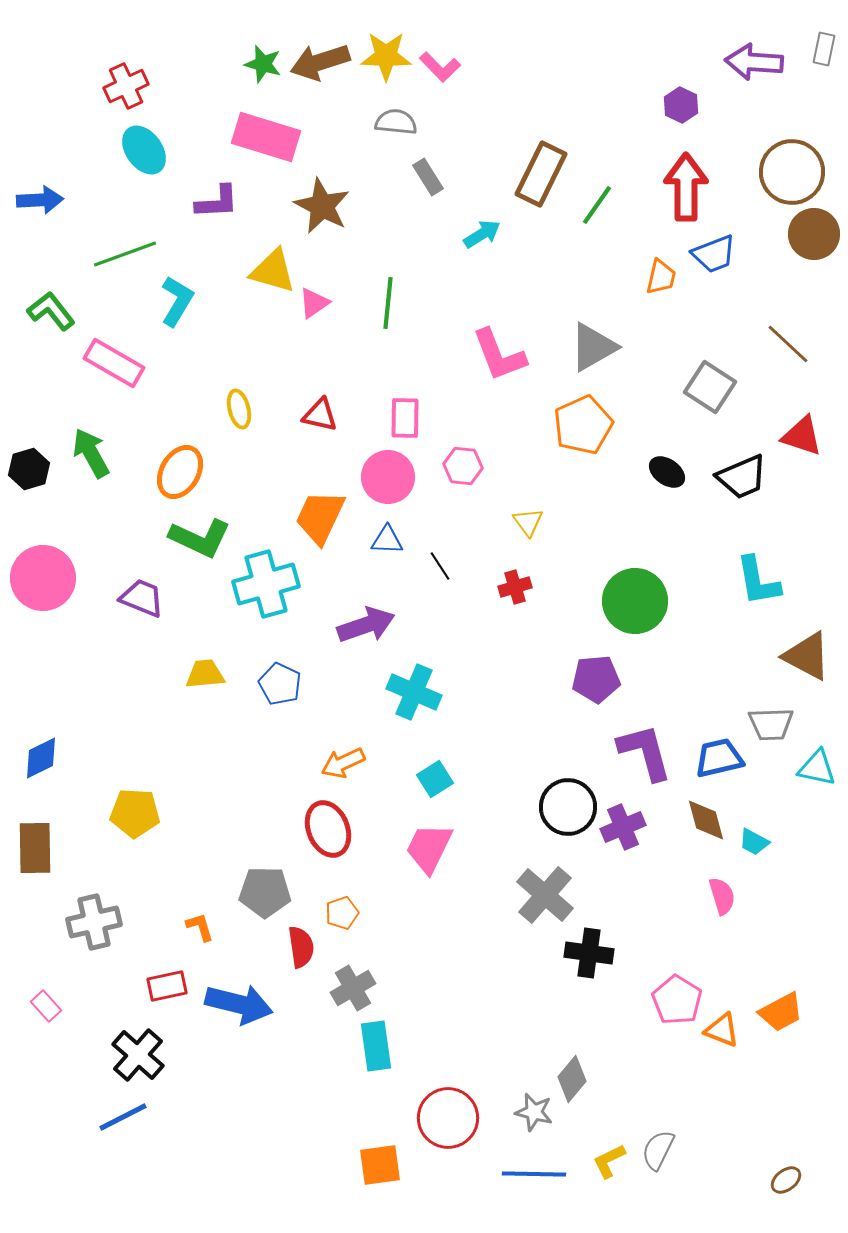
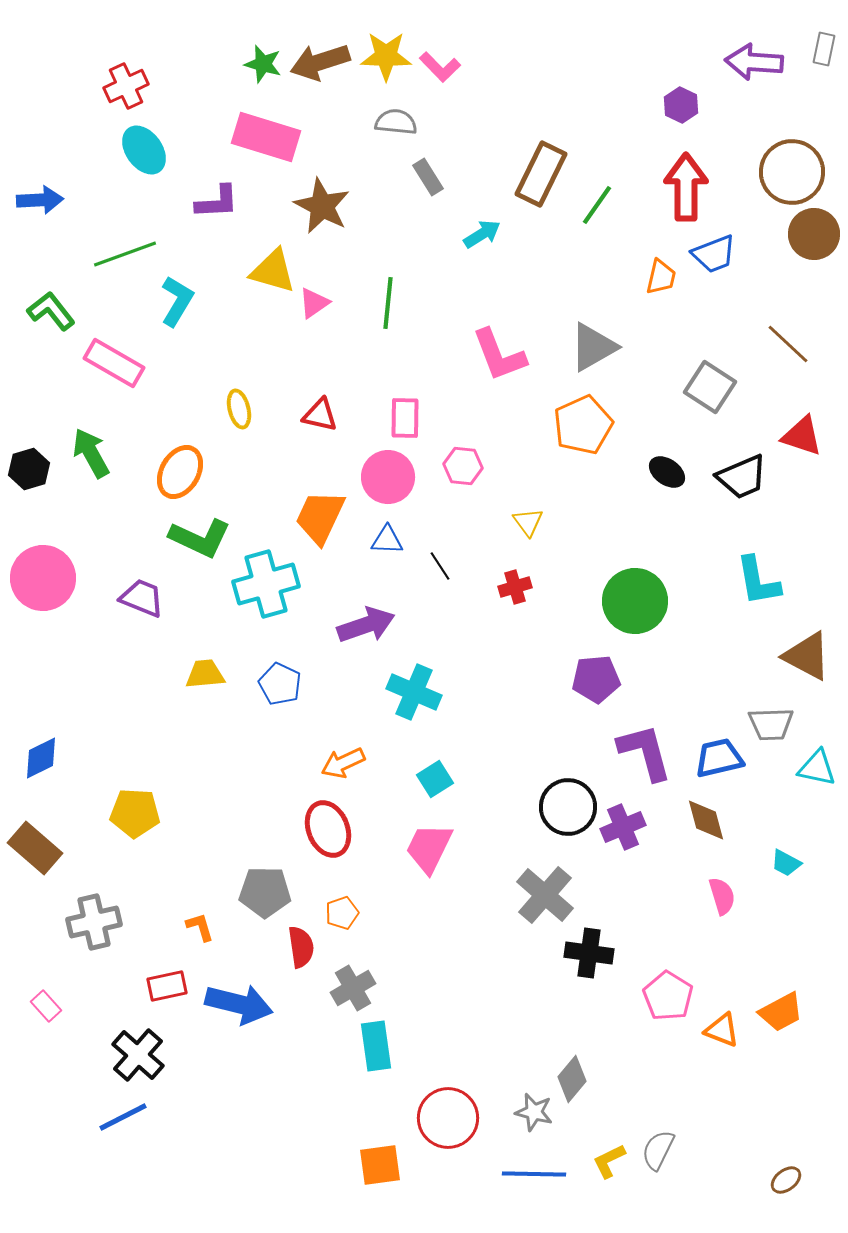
cyan trapezoid at (754, 842): moved 32 px right, 21 px down
brown rectangle at (35, 848): rotated 48 degrees counterclockwise
pink pentagon at (677, 1000): moved 9 px left, 4 px up
